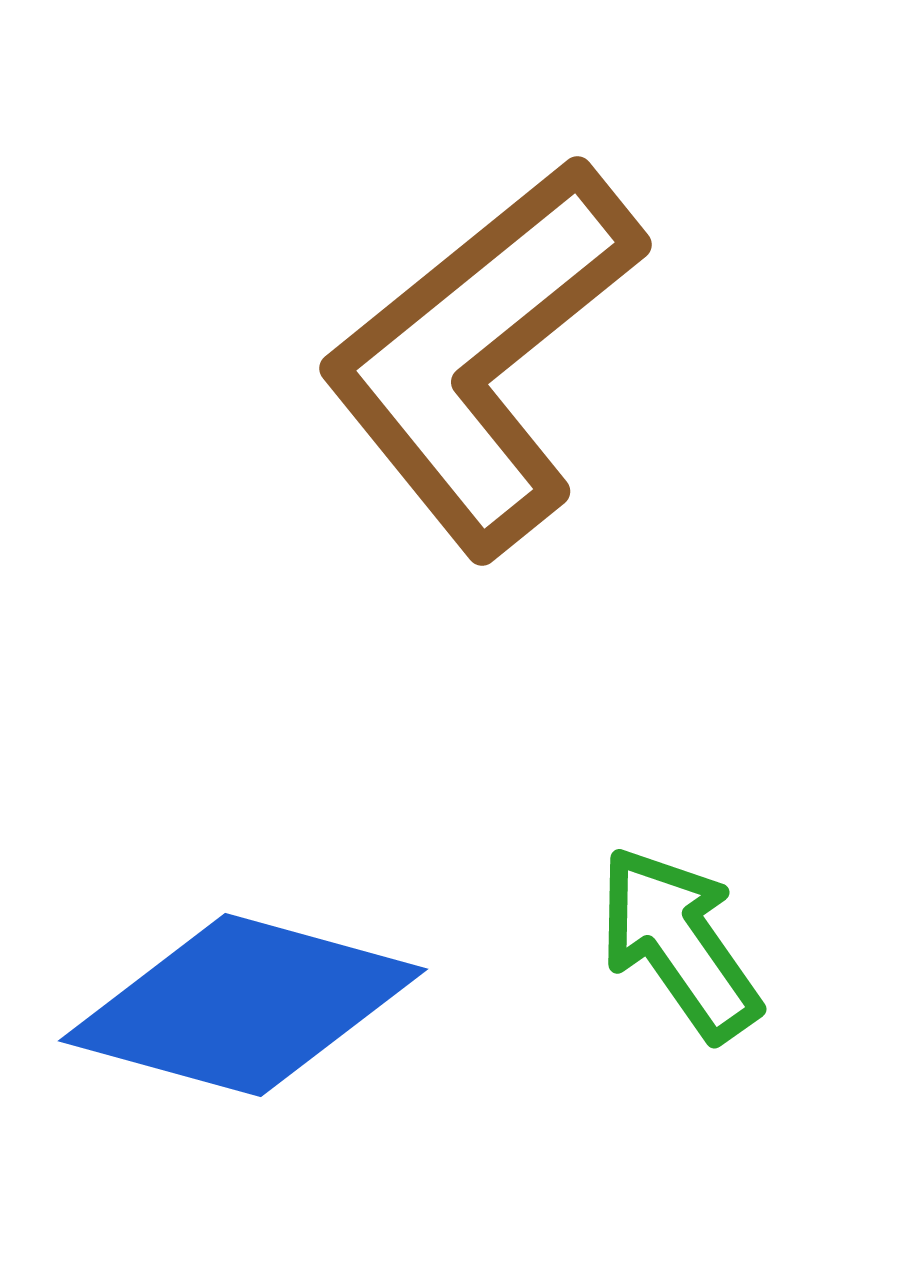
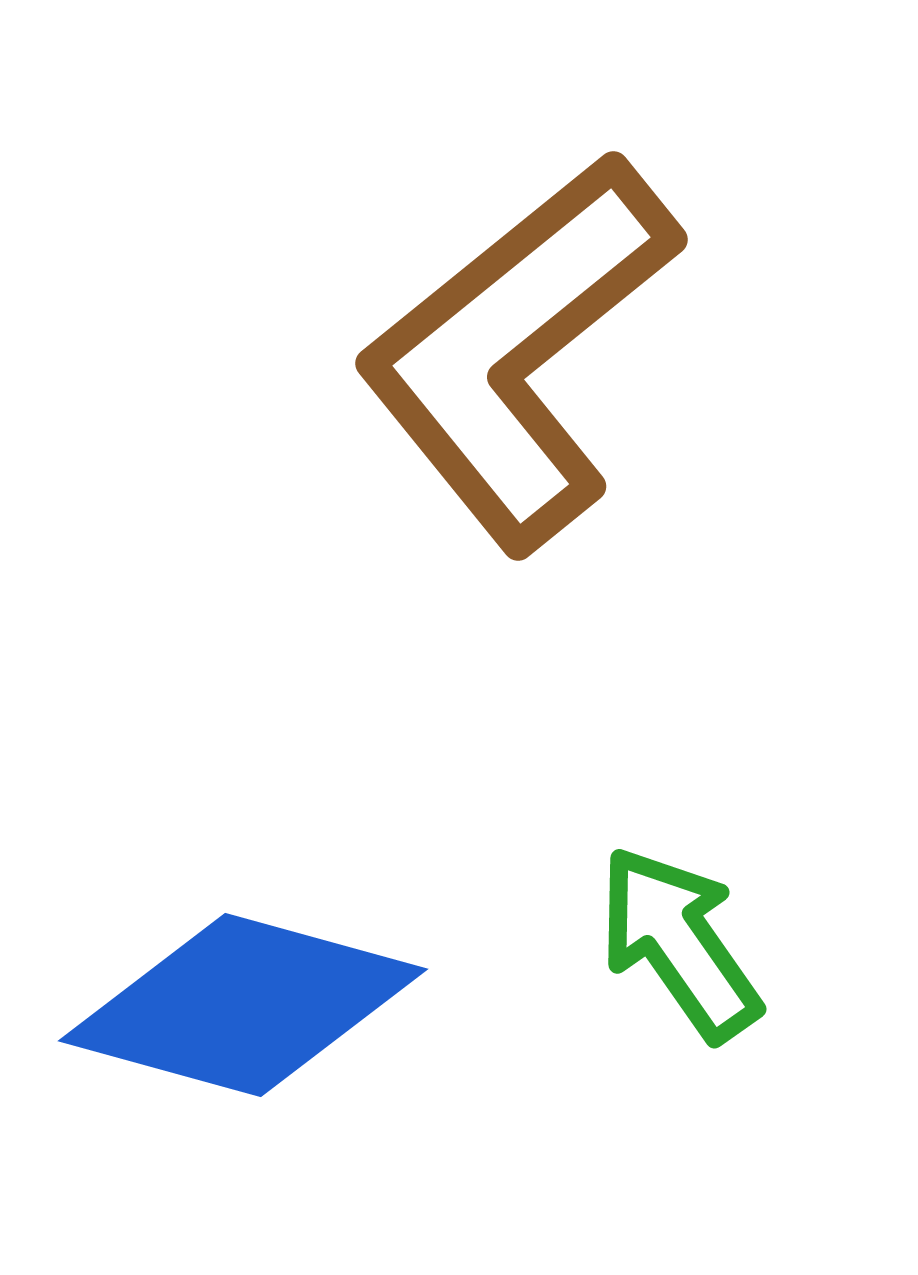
brown L-shape: moved 36 px right, 5 px up
